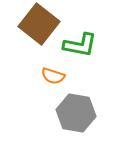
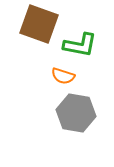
brown square: rotated 18 degrees counterclockwise
orange semicircle: moved 10 px right
